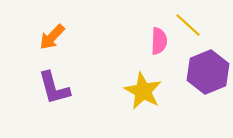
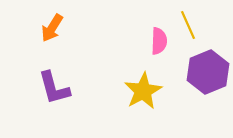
yellow line: rotated 24 degrees clockwise
orange arrow: moved 9 px up; rotated 12 degrees counterclockwise
yellow star: rotated 15 degrees clockwise
